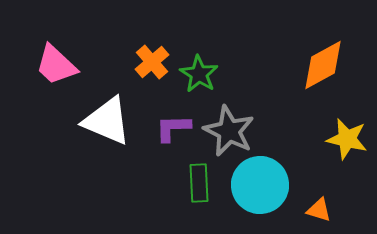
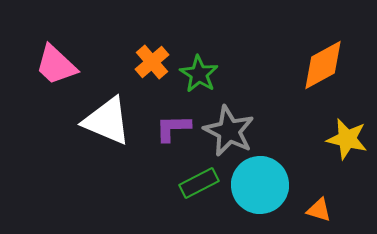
green rectangle: rotated 66 degrees clockwise
